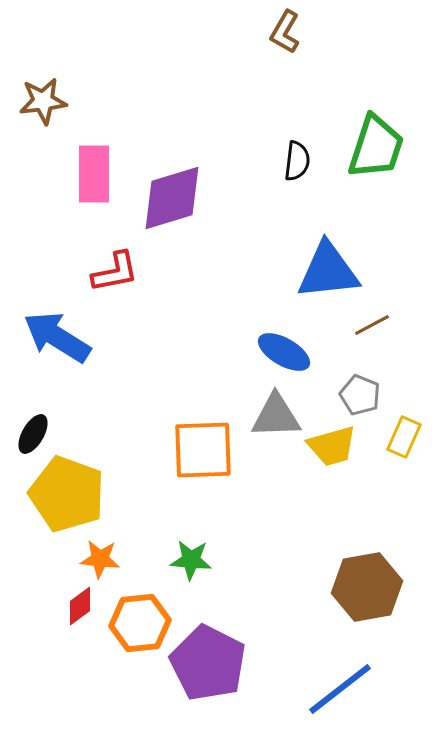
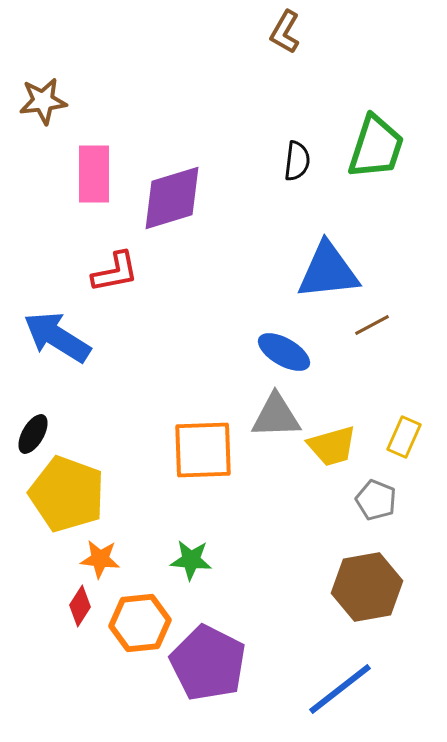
gray pentagon: moved 16 px right, 105 px down
red diamond: rotated 21 degrees counterclockwise
